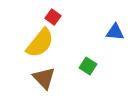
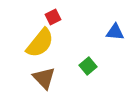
red square: rotated 28 degrees clockwise
green square: rotated 18 degrees clockwise
